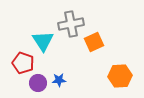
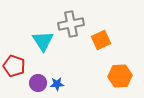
orange square: moved 7 px right, 2 px up
red pentagon: moved 9 px left, 3 px down
blue star: moved 2 px left, 4 px down
